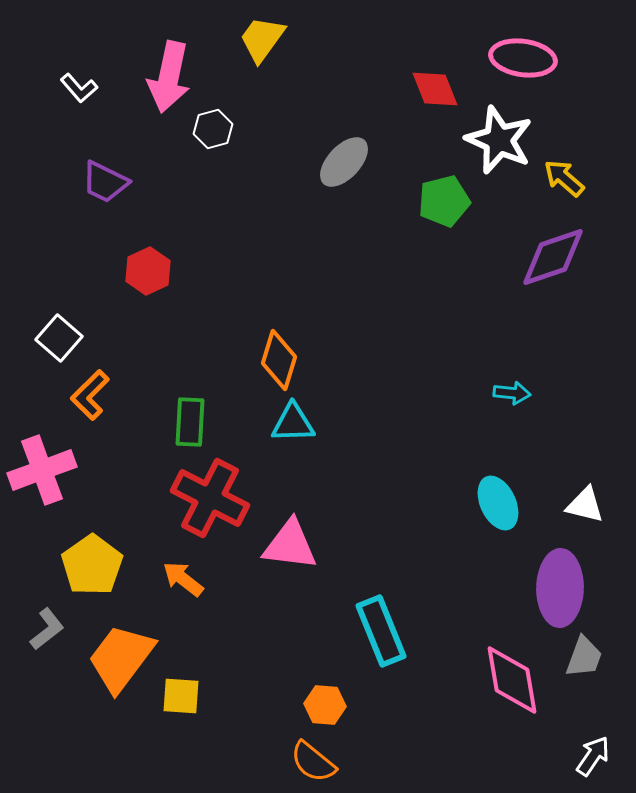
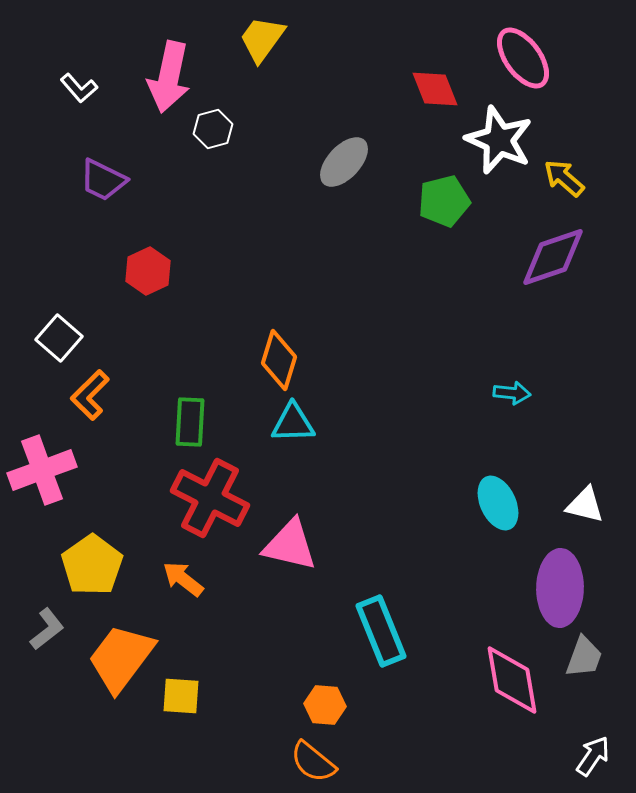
pink ellipse: rotated 46 degrees clockwise
purple trapezoid: moved 2 px left, 2 px up
pink triangle: rotated 6 degrees clockwise
